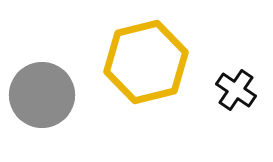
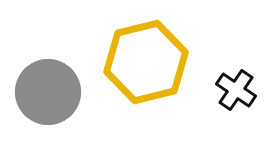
gray circle: moved 6 px right, 3 px up
